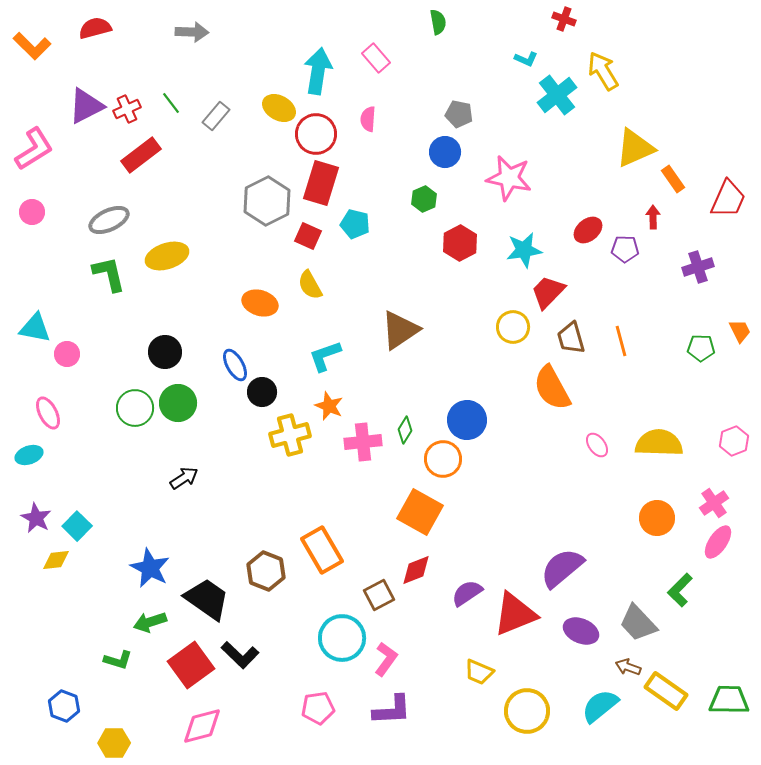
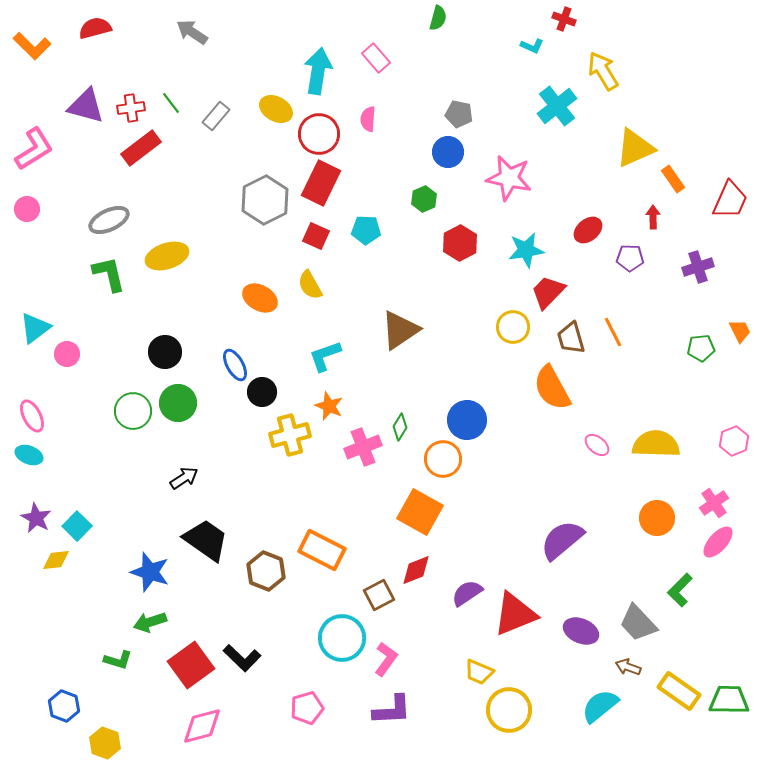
green semicircle at (438, 22): moved 4 px up; rotated 25 degrees clockwise
gray arrow at (192, 32): rotated 148 degrees counterclockwise
cyan L-shape at (526, 59): moved 6 px right, 13 px up
cyan cross at (557, 95): moved 11 px down
purple triangle at (86, 106): rotated 42 degrees clockwise
yellow ellipse at (279, 108): moved 3 px left, 1 px down
red cross at (127, 109): moved 4 px right, 1 px up; rotated 16 degrees clockwise
red circle at (316, 134): moved 3 px right
blue circle at (445, 152): moved 3 px right
red rectangle at (141, 155): moved 7 px up
red rectangle at (321, 183): rotated 9 degrees clockwise
red trapezoid at (728, 199): moved 2 px right, 1 px down
gray hexagon at (267, 201): moved 2 px left, 1 px up
pink circle at (32, 212): moved 5 px left, 3 px up
cyan pentagon at (355, 224): moved 11 px right, 6 px down; rotated 12 degrees counterclockwise
red square at (308, 236): moved 8 px right
purple pentagon at (625, 249): moved 5 px right, 9 px down
cyan star at (524, 250): moved 2 px right
orange ellipse at (260, 303): moved 5 px up; rotated 12 degrees clockwise
cyan triangle at (35, 328): rotated 48 degrees counterclockwise
orange line at (621, 341): moved 8 px left, 9 px up; rotated 12 degrees counterclockwise
green pentagon at (701, 348): rotated 8 degrees counterclockwise
green circle at (135, 408): moved 2 px left, 3 px down
pink ellipse at (48, 413): moved 16 px left, 3 px down
green diamond at (405, 430): moved 5 px left, 3 px up
pink cross at (363, 442): moved 5 px down; rotated 15 degrees counterclockwise
yellow semicircle at (659, 443): moved 3 px left, 1 px down
pink ellipse at (597, 445): rotated 15 degrees counterclockwise
cyan ellipse at (29, 455): rotated 40 degrees clockwise
pink ellipse at (718, 542): rotated 8 degrees clockwise
orange rectangle at (322, 550): rotated 33 degrees counterclockwise
blue star at (150, 568): moved 4 px down; rotated 9 degrees counterclockwise
purple semicircle at (562, 568): moved 28 px up
black trapezoid at (207, 599): moved 1 px left, 59 px up
black L-shape at (240, 655): moved 2 px right, 3 px down
yellow rectangle at (666, 691): moved 13 px right
pink pentagon at (318, 708): moved 11 px left; rotated 8 degrees counterclockwise
yellow circle at (527, 711): moved 18 px left, 1 px up
yellow hexagon at (114, 743): moved 9 px left; rotated 20 degrees clockwise
